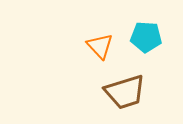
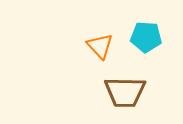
brown trapezoid: rotated 18 degrees clockwise
